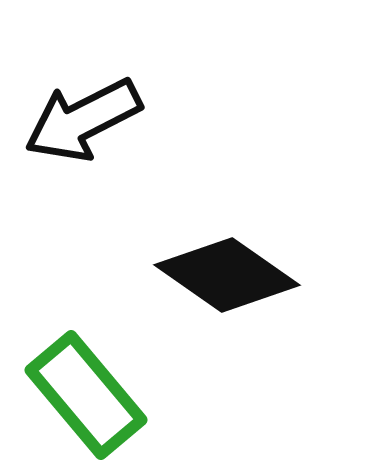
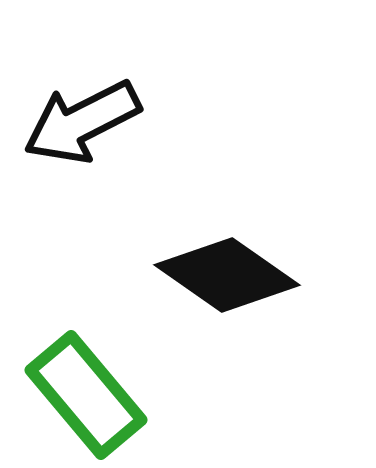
black arrow: moved 1 px left, 2 px down
